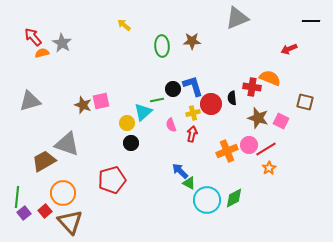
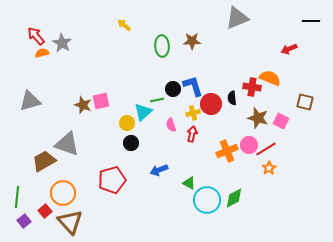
red arrow at (33, 37): moved 3 px right, 1 px up
blue arrow at (180, 171): moved 21 px left, 1 px up; rotated 66 degrees counterclockwise
purple square at (24, 213): moved 8 px down
